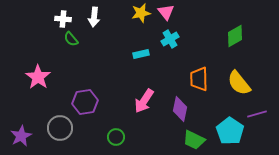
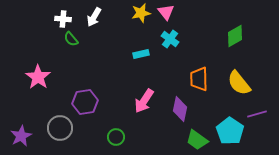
white arrow: rotated 24 degrees clockwise
cyan cross: rotated 24 degrees counterclockwise
green trapezoid: moved 3 px right; rotated 10 degrees clockwise
